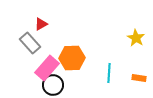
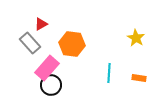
orange hexagon: moved 14 px up; rotated 10 degrees clockwise
black circle: moved 2 px left
